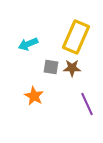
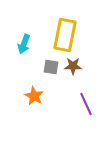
yellow rectangle: moved 11 px left, 2 px up; rotated 12 degrees counterclockwise
cyan arrow: moved 4 px left; rotated 48 degrees counterclockwise
brown star: moved 1 px right, 2 px up
purple line: moved 1 px left
